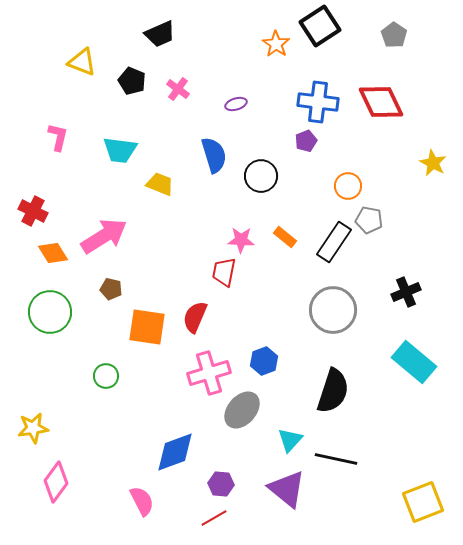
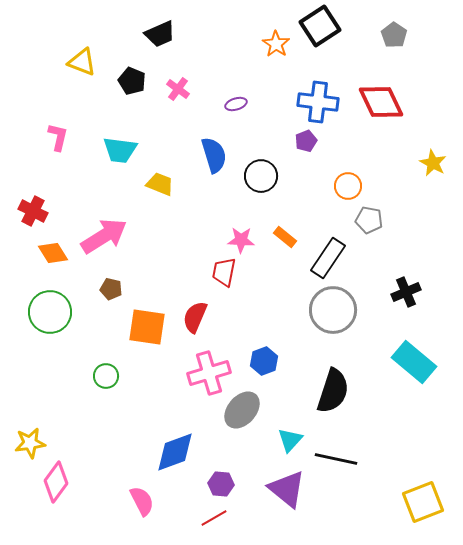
black rectangle at (334, 242): moved 6 px left, 16 px down
yellow star at (33, 428): moved 3 px left, 15 px down
